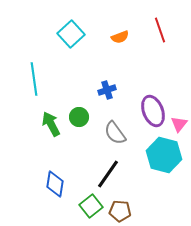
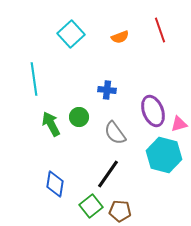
blue cross: rotated 24 degrees clockwise
pink triangle: rotated 36 degrees clockwise
